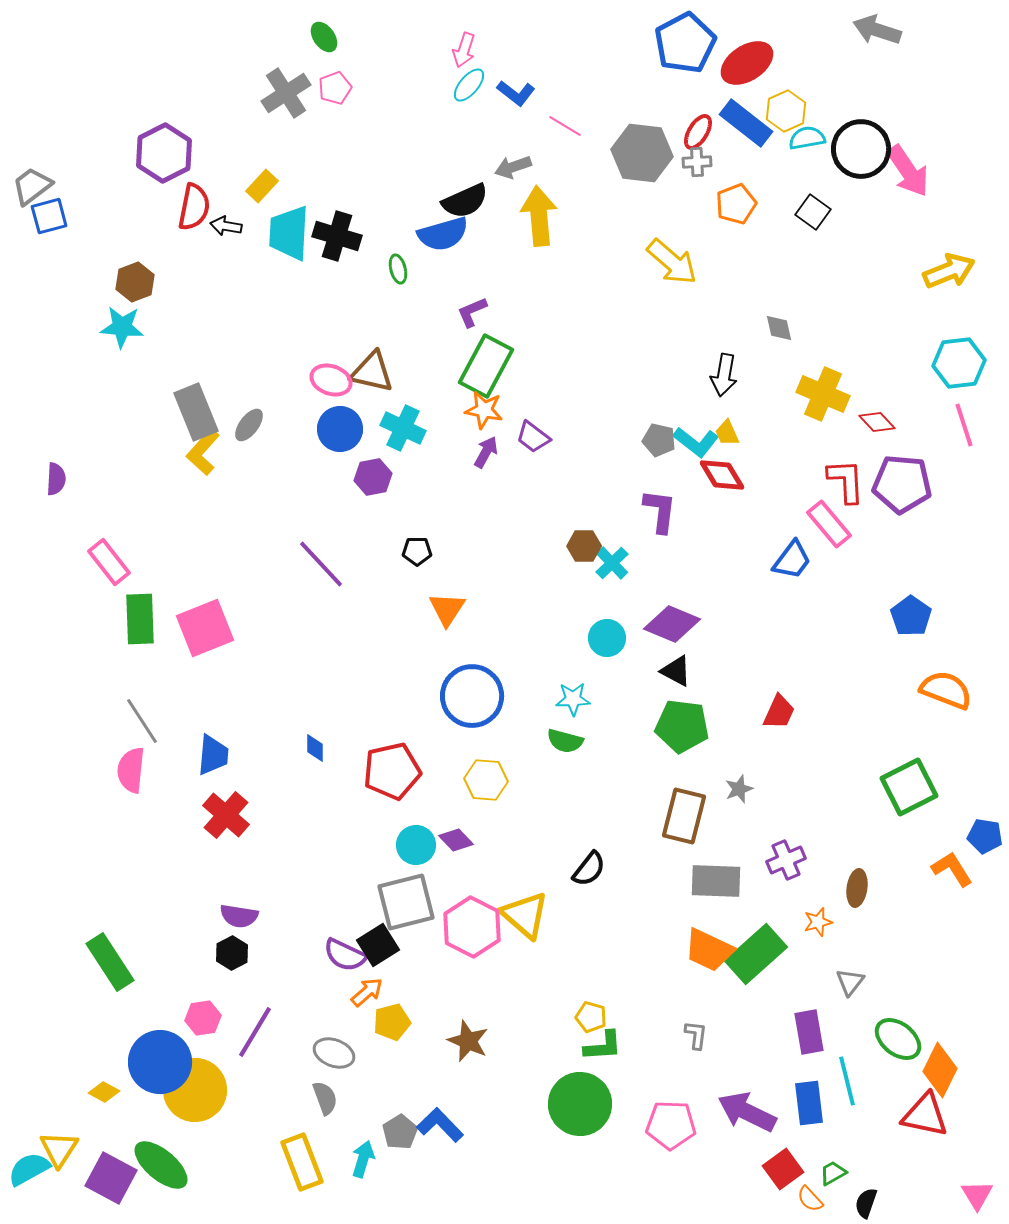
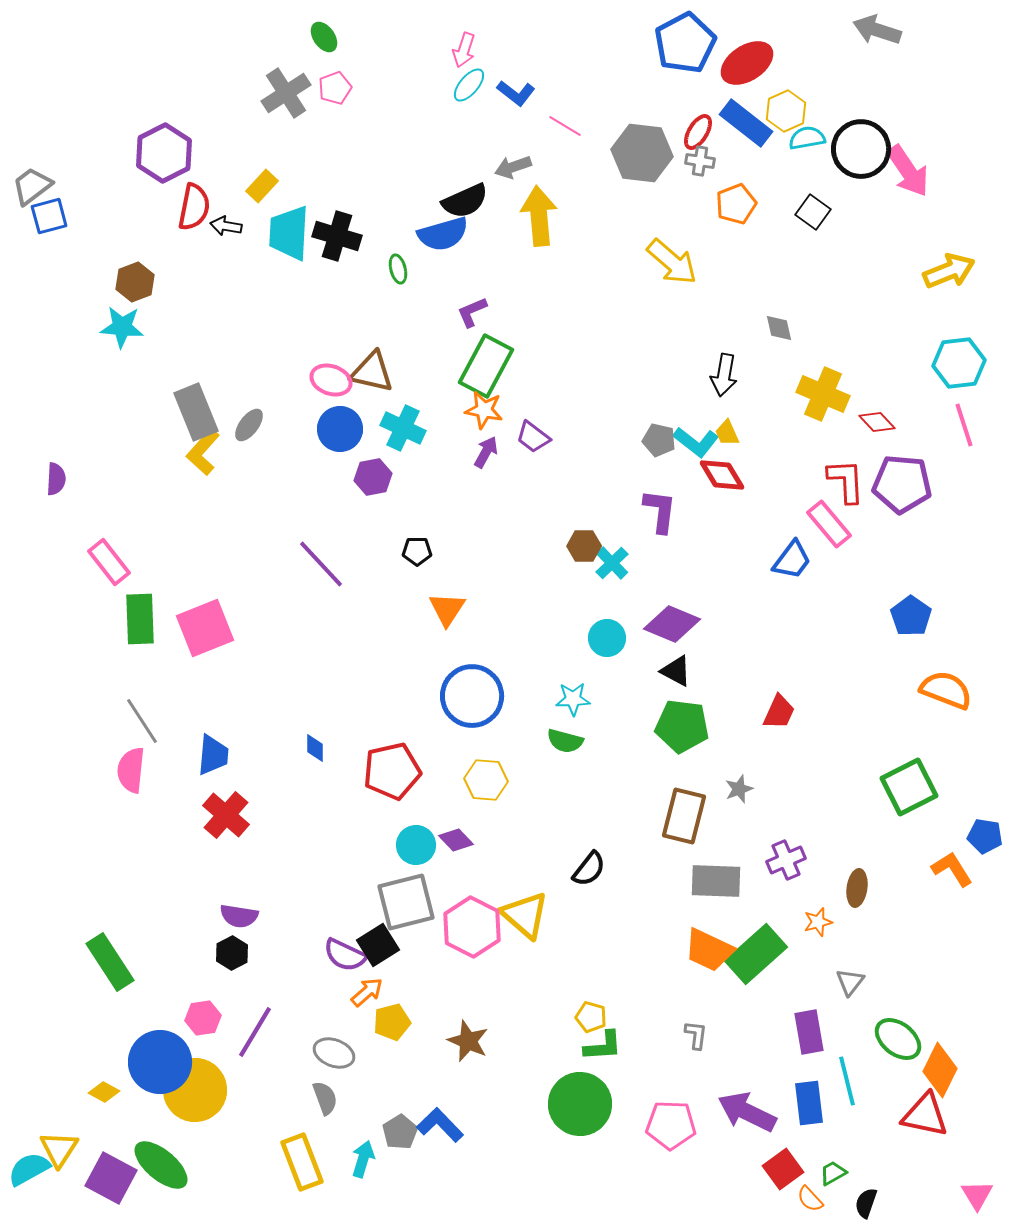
gray cross at (697, 162): moved 3 px right, 1 px up; rotated 12 degrees clockwise
